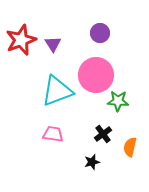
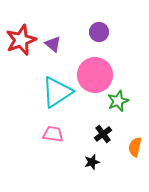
purple circle: moved 1 px left, 1 px up
purple triangle: rotated 18 degrees counterclockwise
pink circle: moved 1 px left
cyan triangle: moved 1 px down; rotated 12 degrees counterclockwise
green star: rotated 25 degrees counterclockwise
orange semicircle: moved 5 px right
